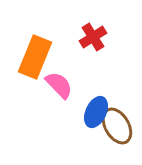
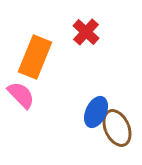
red cross: moved 7 px left, 5 px up; rotated 16 degrees counterclockwise
pink semicircle: moved 38 px left, 10 px down
brown ellipse: moved 2 px down; rotated 6 degrees clockwise
